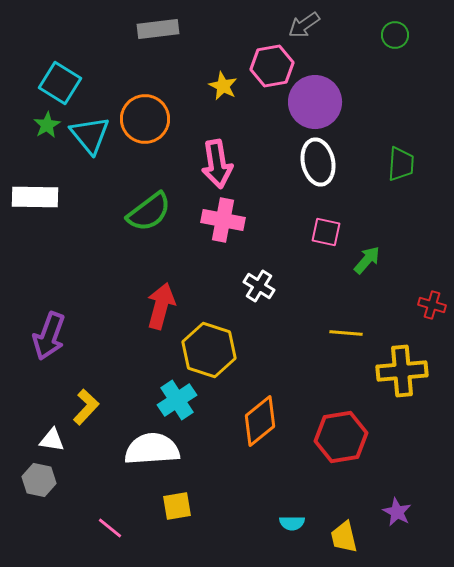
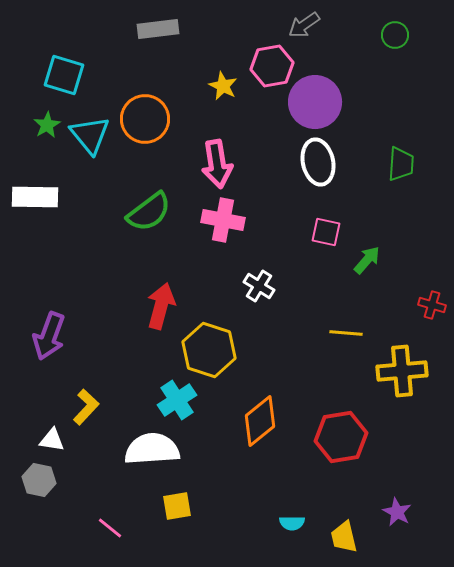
cyan square: moved 4 px right, 8 px up; rotated 15 degrees counterclockwise
